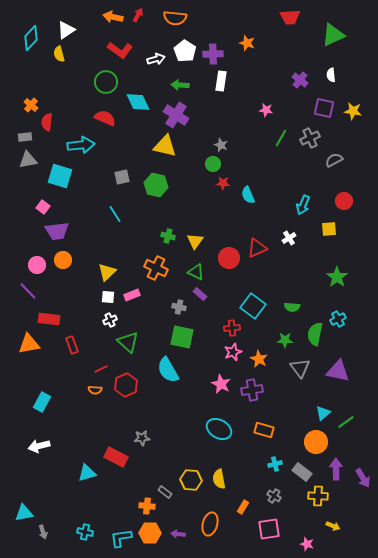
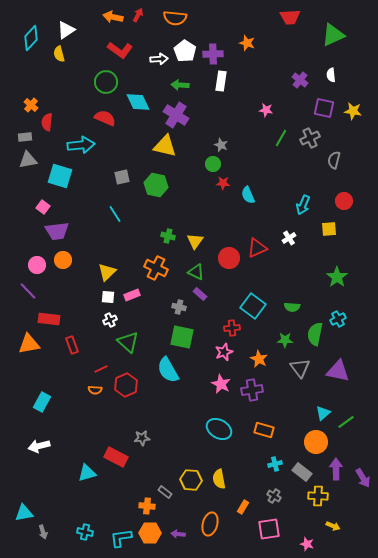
white arrow at (156, 59): moved 3 px right; rotated 12 degrees clockwise
gray semicircle at (334, 160): rotated 48 degrees counterclockwise
pink star at (233, 352): moved 9 px left
